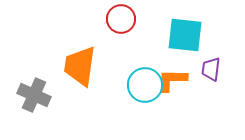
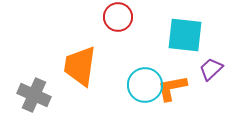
red circle: moved 3 px left, 2 px up
purple trapezoid: rotated 40 degrees clockwise
orange L-shape: moved 8 px down; rotated 12 degrees counterclockwise
